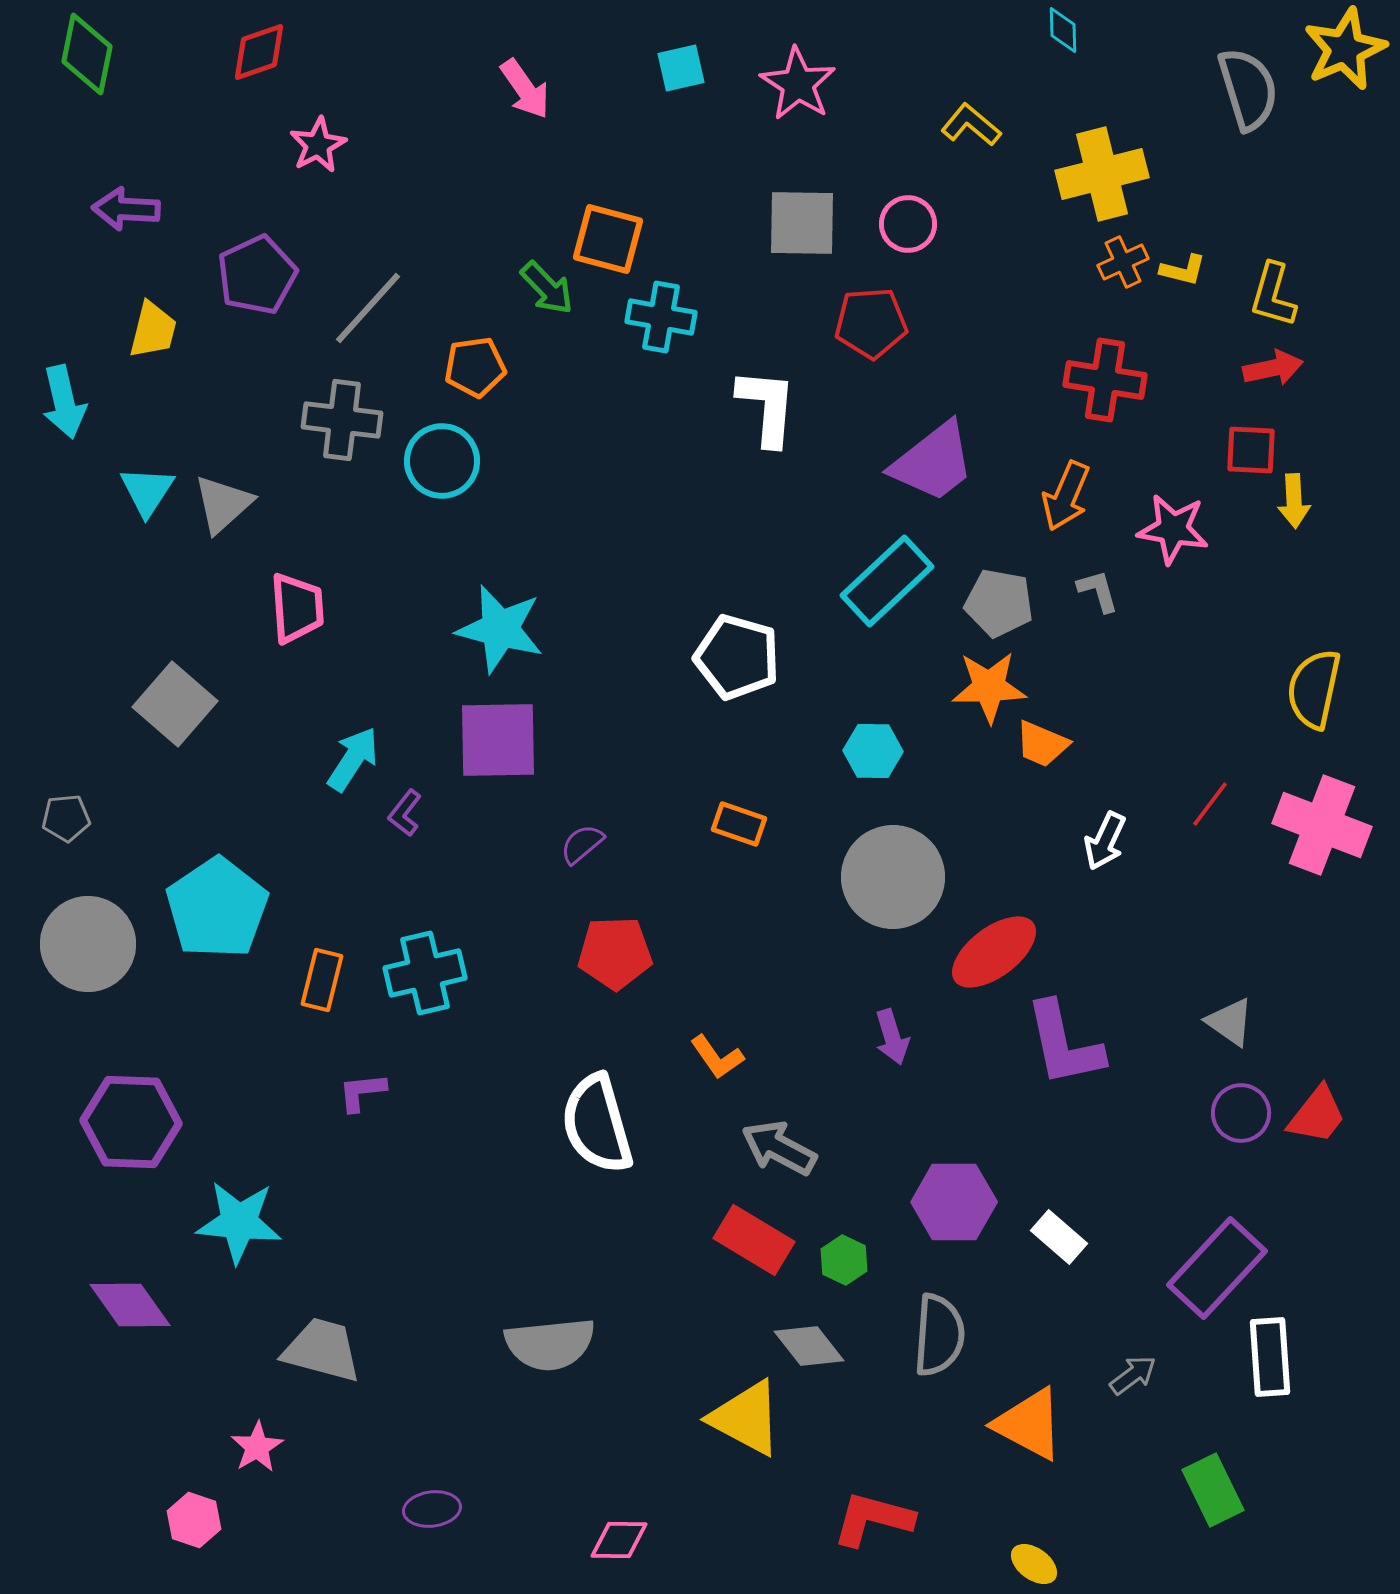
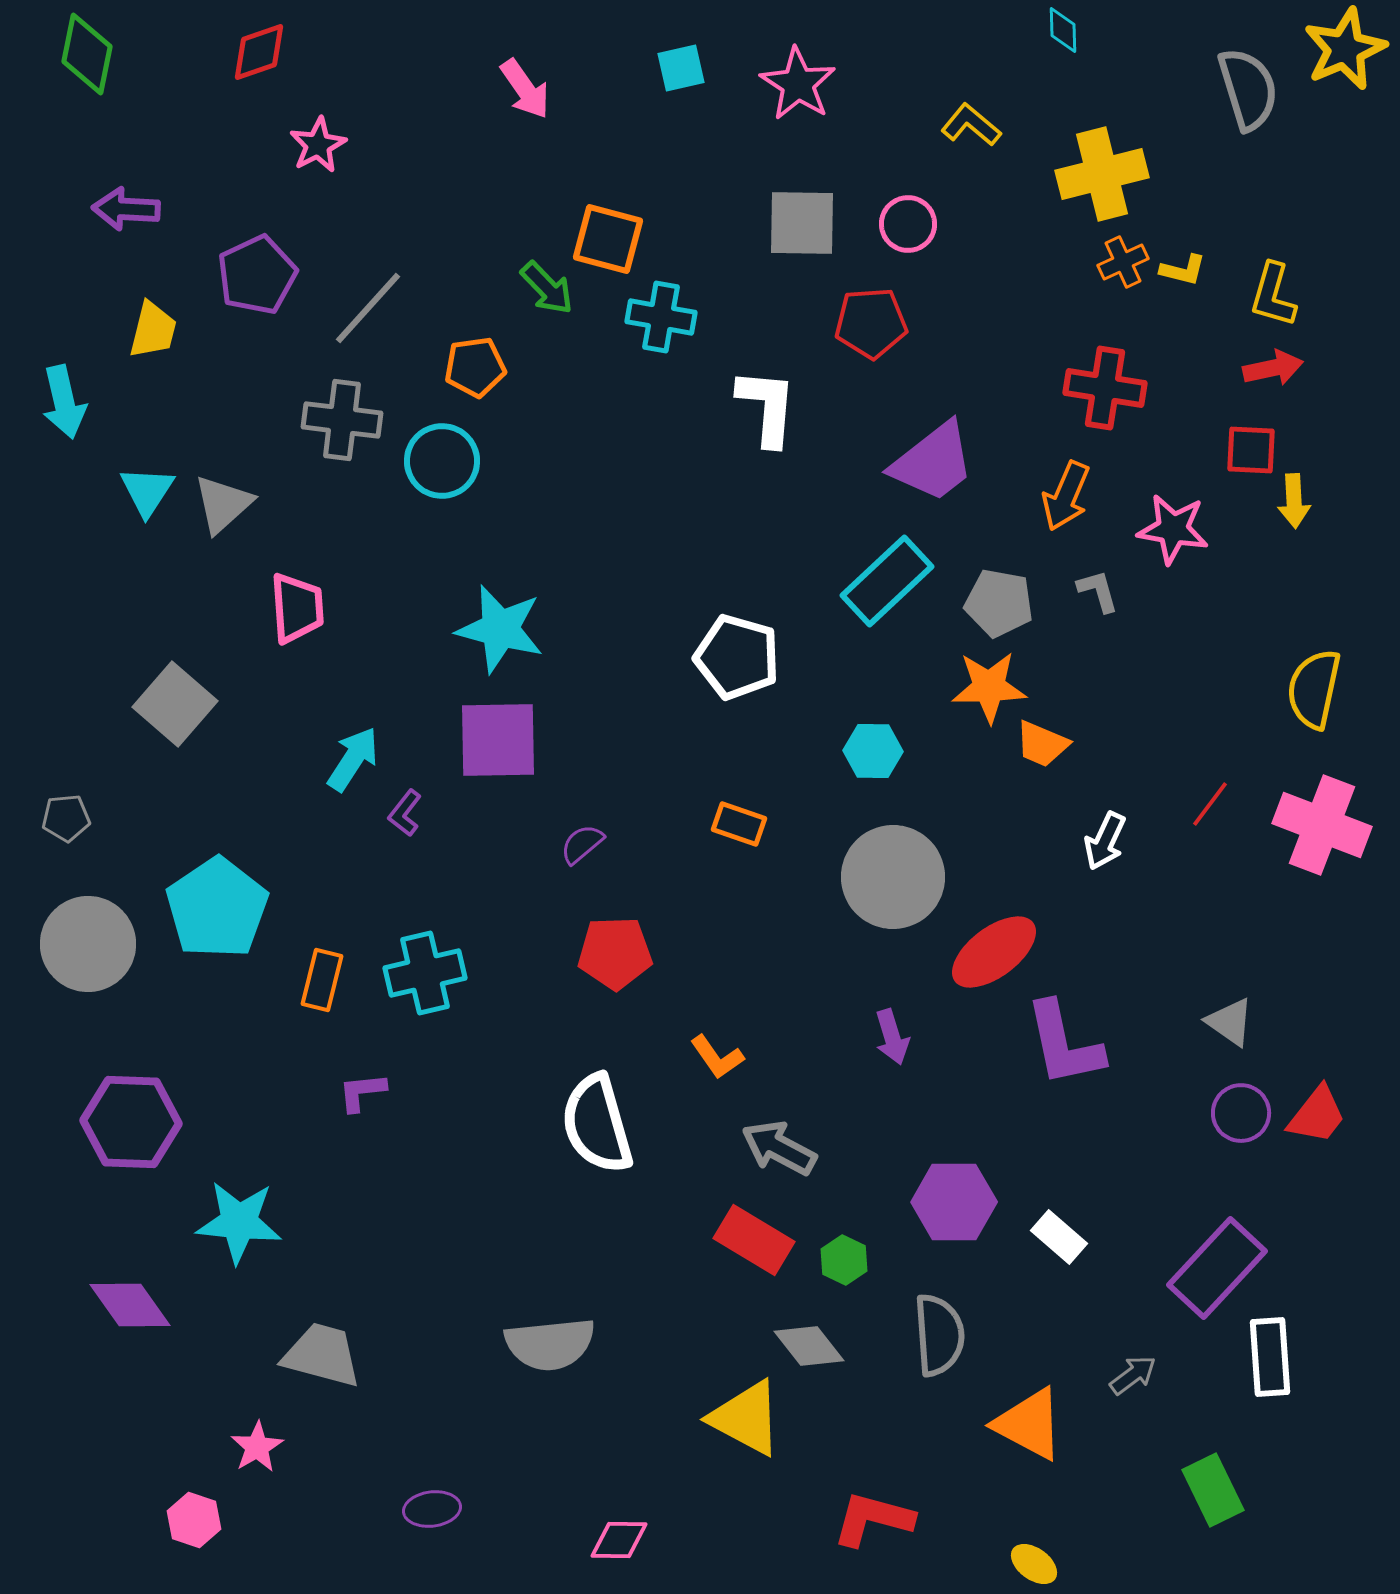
red cross at (1105, 380): moved 8 px down
gray semicircle at (939, 1335): rotated 8 degrees counterclockwise
gray trapezoid at (322, 1350): moved 5 px down
